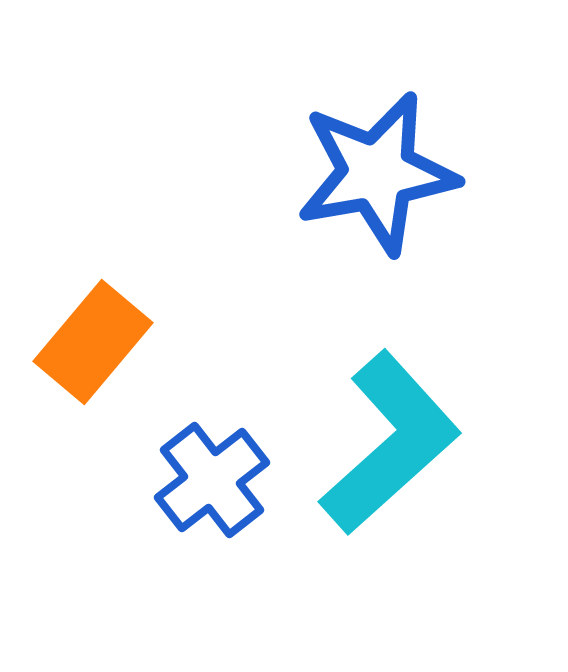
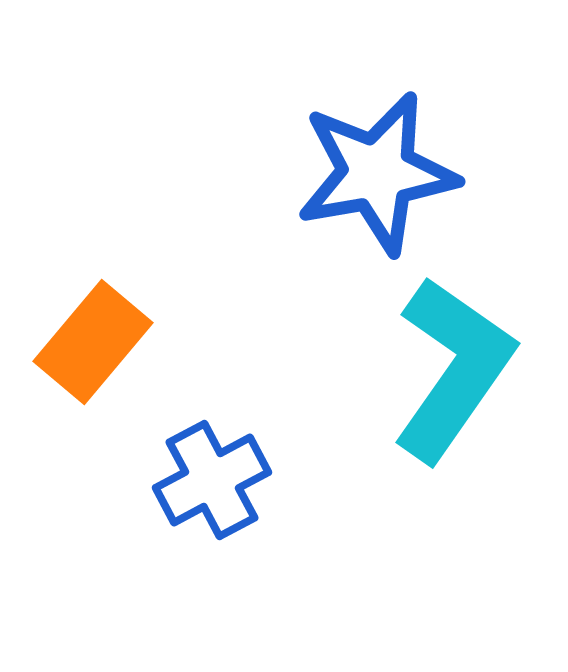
cyan L-shape: moved 63 px right, 74 px up; rotated 13 degrees counterclockwise
blue cross: rotated 10 degrees clockwise
